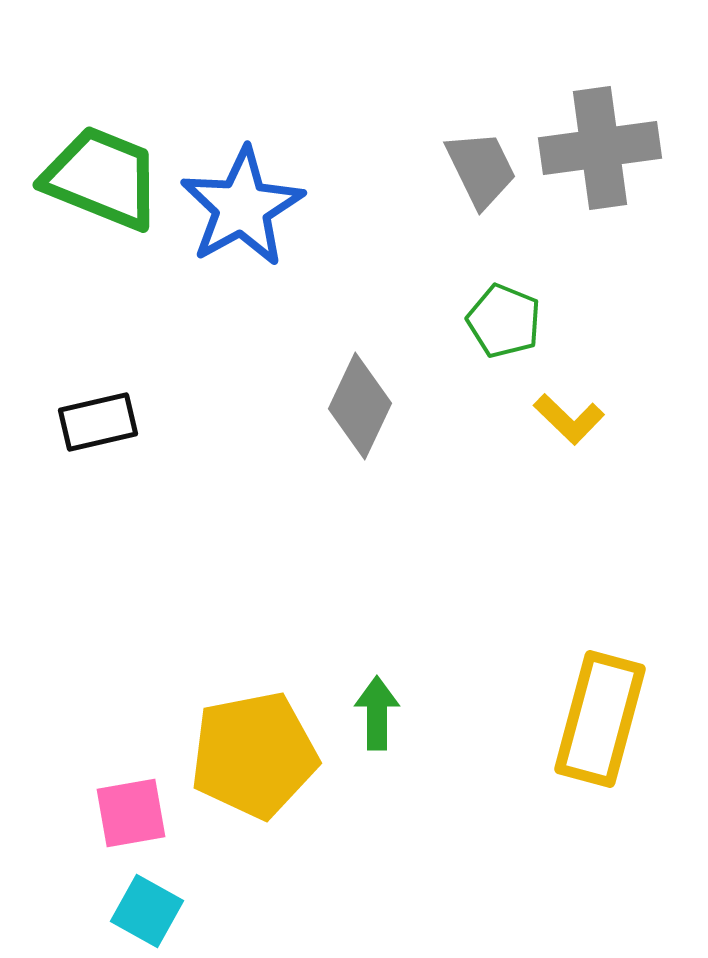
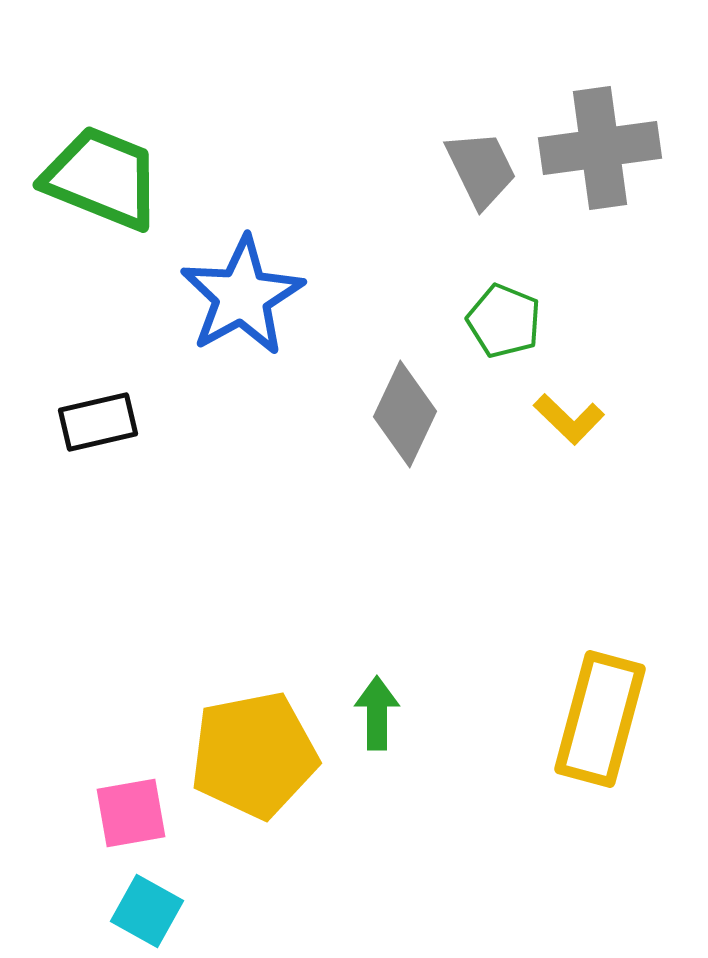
blue star: moved 89 px down
gray diamond: moved 45 px right, 8 px down
